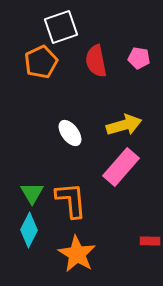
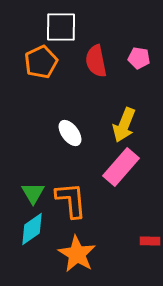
white square: rotated 20 degrees clockwise
yellow arrow: rotated 128 degrees clockwise
green triangle: moved 1 px right
cyan diamond: moved 3 px right, 1 px up; rotated 28 degrees clockwise
